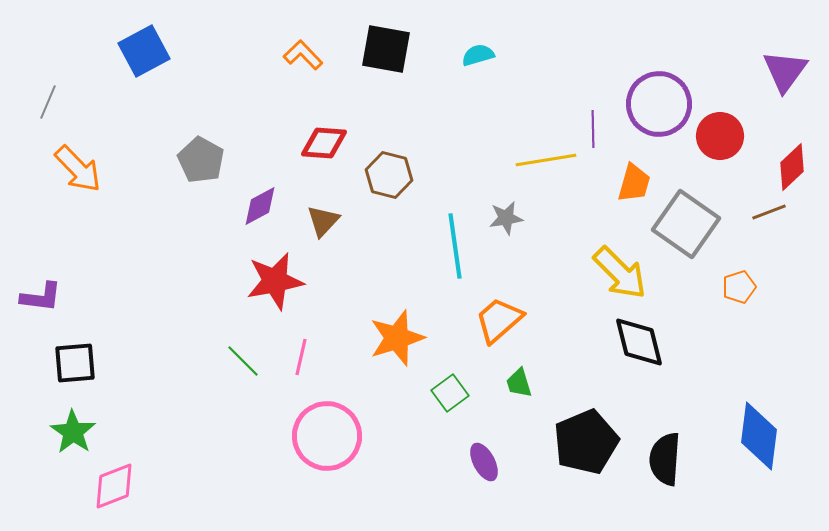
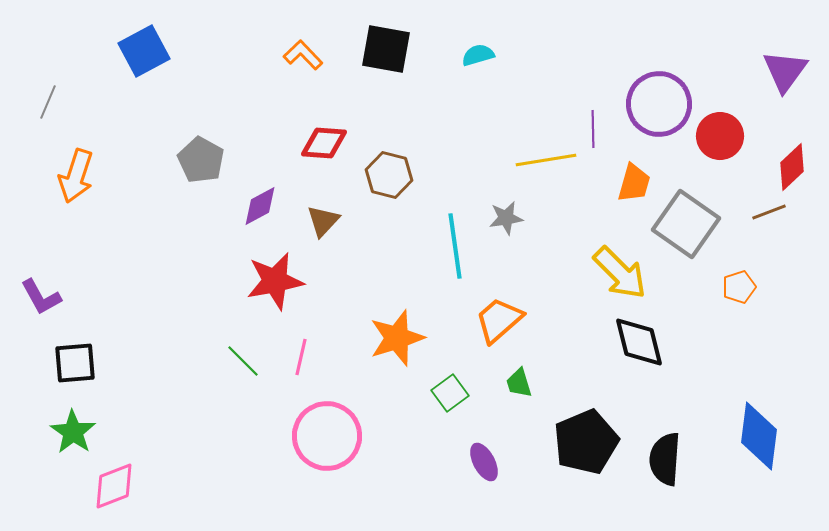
orange arrow at (78, 169): moved 2 px left, 7 px down; rotated 62 degrees clockwise
purple L-shape at (41, 297): rotated 54 degrees clockwise
